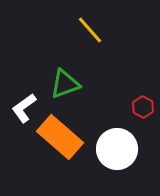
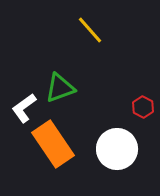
green triangle: moved 5 px left, 4 px down
orange rectangle: moved 7 px left, 7 px down; rotated 15 degrees clockwise
